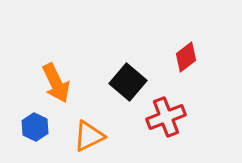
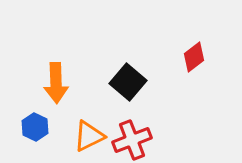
red diamond: moved 8 px right
orange arrow: rotated 24 degrees clockwise
red cross: moved 34 px left, 23 px down
